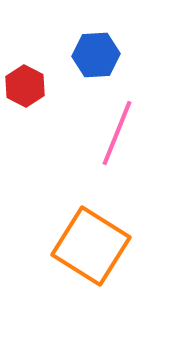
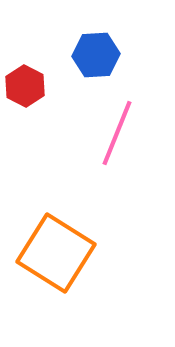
orange square: moved 35 px left, 7 px down
